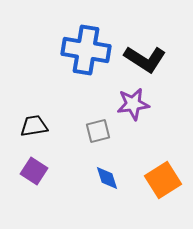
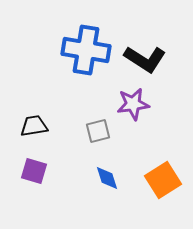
purple square: rotated 16 degrees counterclockwise
